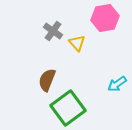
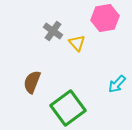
brown semicircle: moved 15 px left, 2 px down
cyan arrow: rotated 12 degrees counterclockwise
